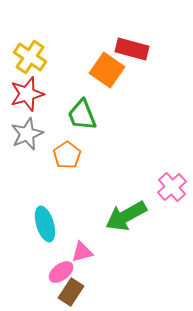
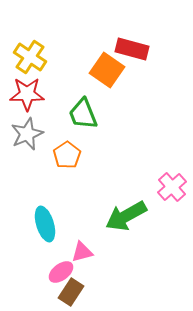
red star: rotated 16 degrees clockwise
green trapezoid: moved 1 px right, 1 px up
